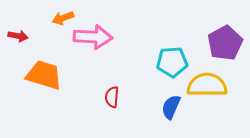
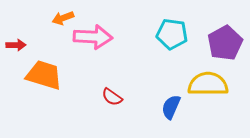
red arrow: moved 2 px left, 9 px down; rotated 12 degrees counterclockwise
cyan pentagon: moved 28 px up; rotated 12 degrees clockwise
yellow semicircle: moved 1 px right, 1 px up
red semicircle: rotated 60 degrees counterclockwise
